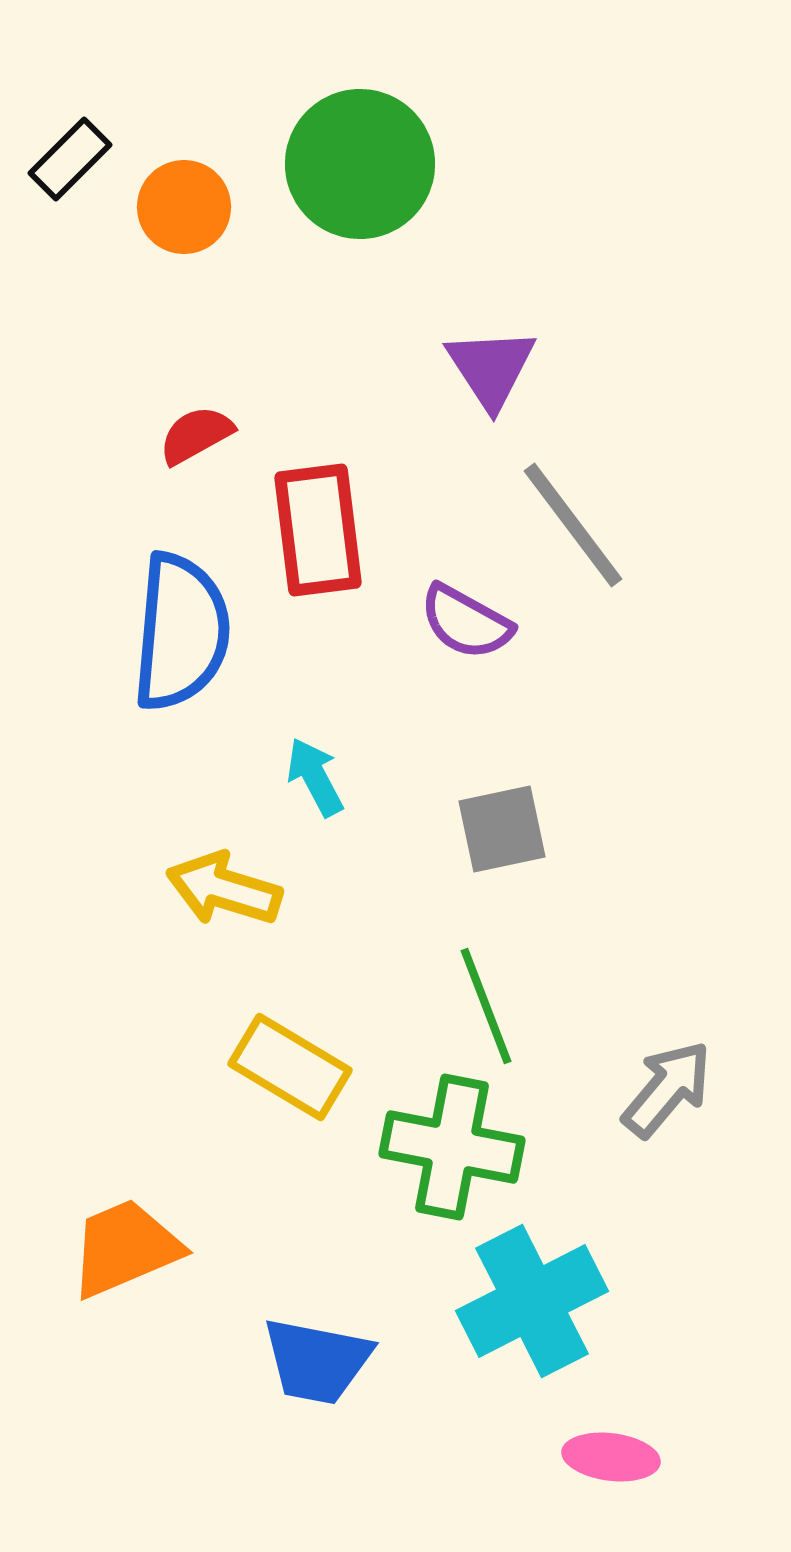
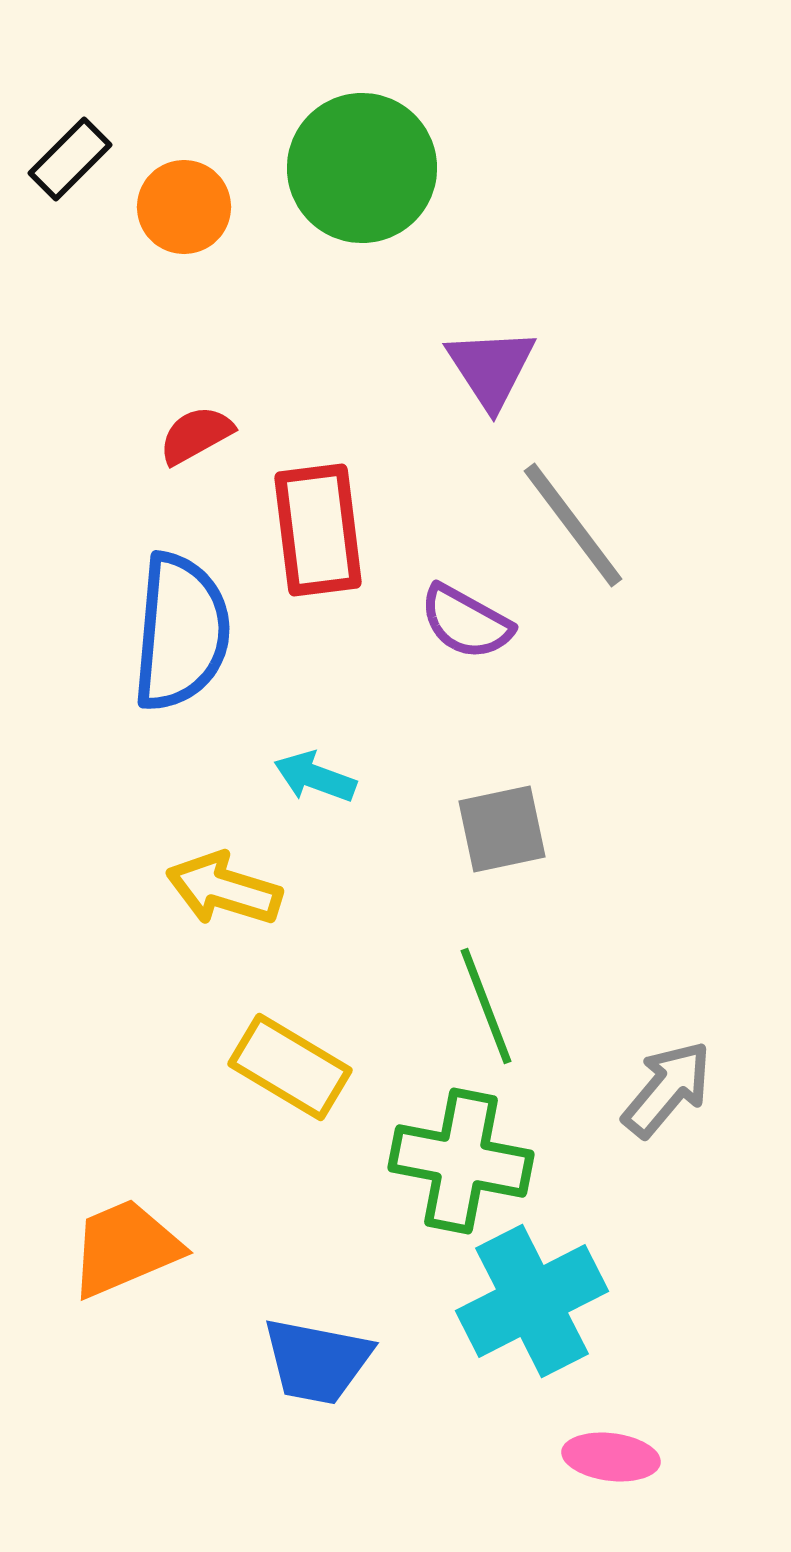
green circle: moved 2 px right, 4 px down
cyan arrow: rotated 42 degrees counterclockwise
green cross: moved 9 px right, 14 px down
